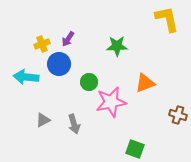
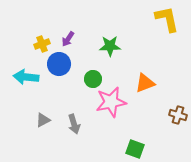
green star: moved 7 px left
green circle: moved 4 px right, 3 px up
